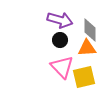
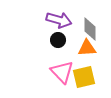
purple arrow: moved 1 px left
gray diamond: moved 1 px up
black circle: moved 2 px left
pink triangle: moved 5 px down
